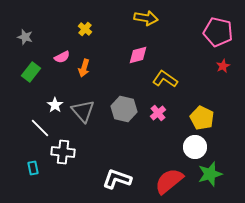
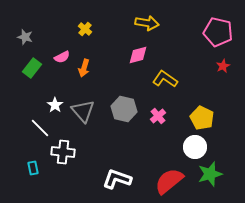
yellow arrow: moved 1 px right, 5 px down
green rectangle: moved 1 px right, 4 px up
pink cross: moved 3 px down
